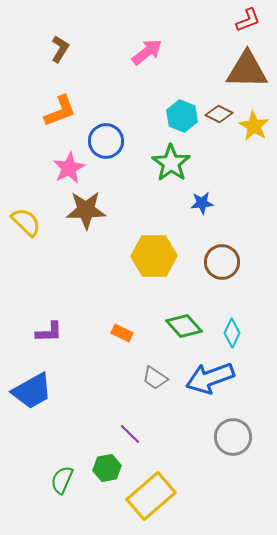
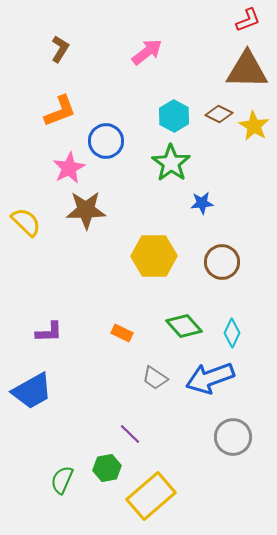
cyan hexagon: moved 8 px left; rotated 8 degrees clockwise
